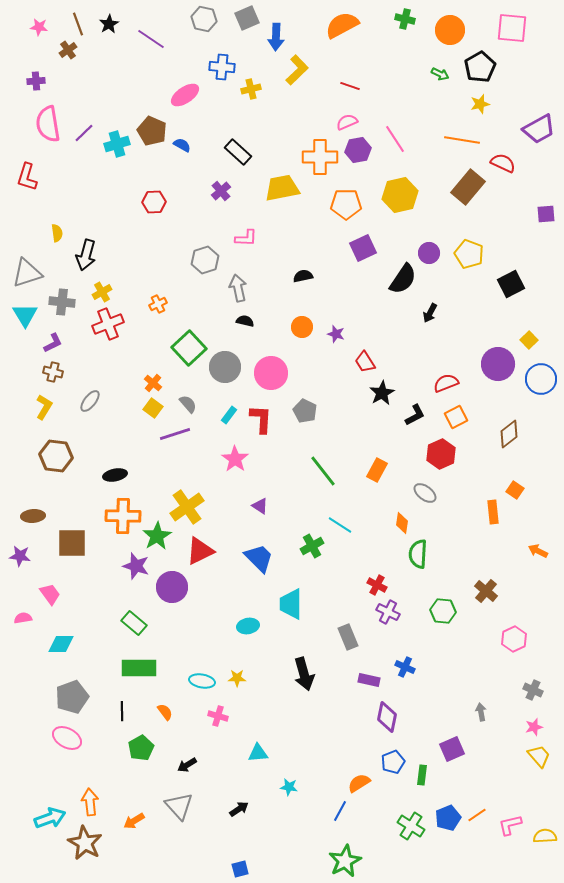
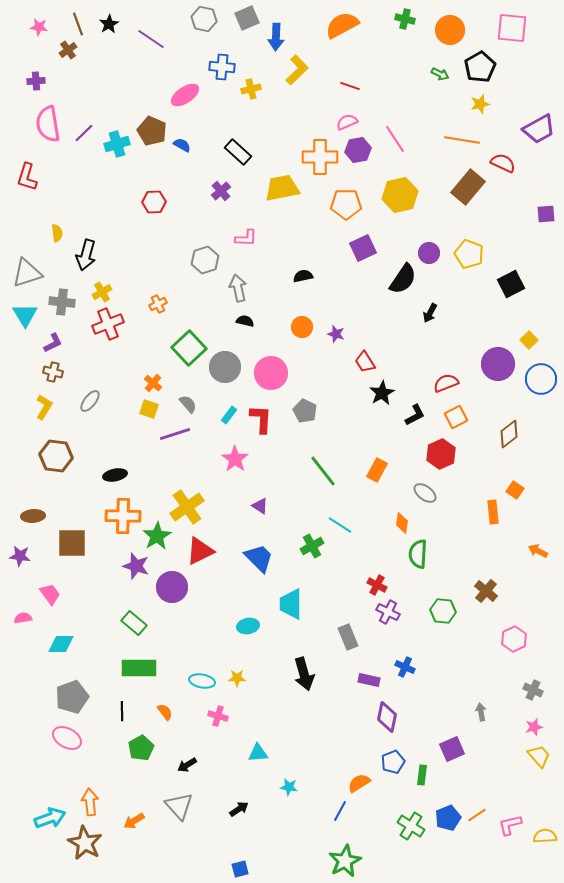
yellow square at (153, 408): moved 4 px left, 1 px down; rotated 18 degrees counterclockwise
